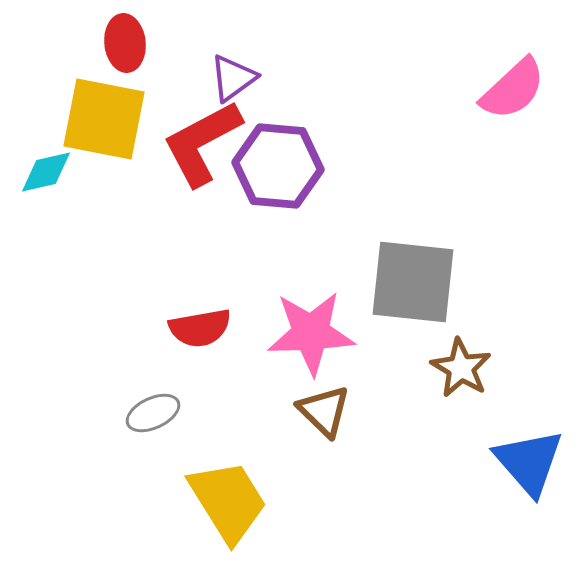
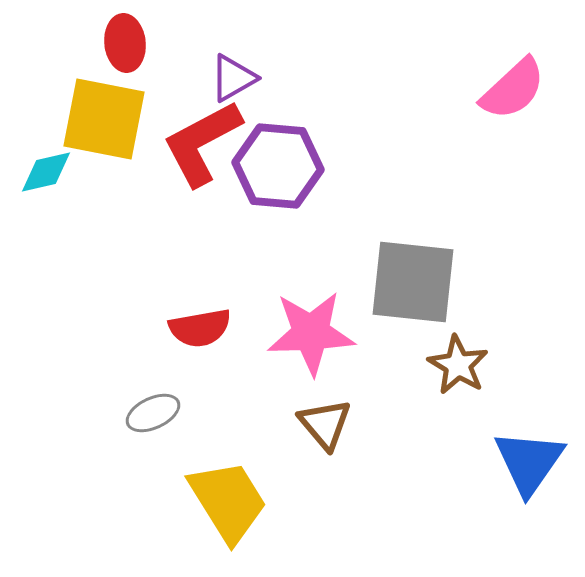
purple triangle: rotated 6 degrees clockwise
brown star: moved 3 px left, 3 px up
brown triangle: moved 1 px right, 13 px down; rotated 6 degrees clockwise
blue triangle: rotated 16 degrees clockwise
